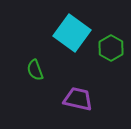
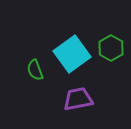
cyan square: moved 21 px down; rotated 18 degrees clockwise
purple trapezoid: rotated 24 degrees counterclockwise
